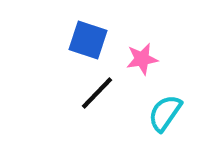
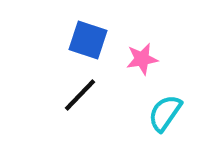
black line: moved 17 px left, 2 px down
